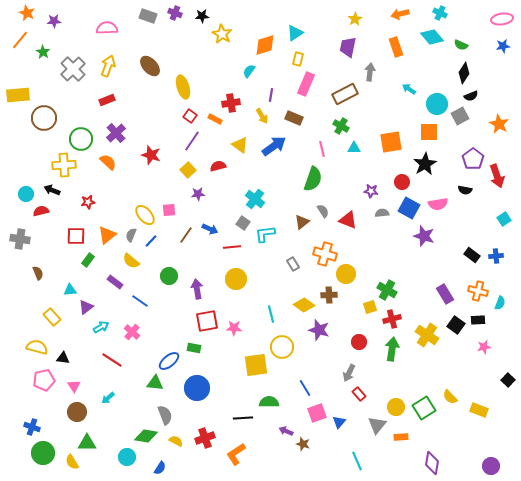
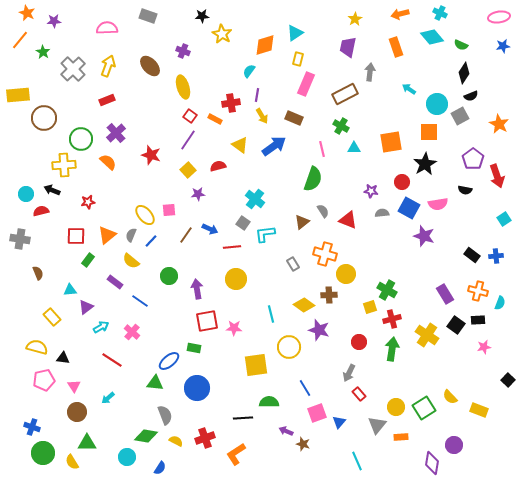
purple cross at (175, 13): moved 8 px right, 38 px down
pink ellipse at (502, 19): moved 3 px left, 2 px up
purple line at (271, 95): moved 14 px left
purple line at (192, 141): moved 4 px left, 1 px up
yellow circle at (282, 347): moved 7 px right
purple circle at (491, 466): moved 37 px left, 21 px up
